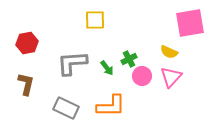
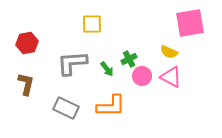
yellow square: moved 3 px left, 4 px down
green arrow: moved 1 px down
pink triangle: rotated 45 degrees counterclockwise
